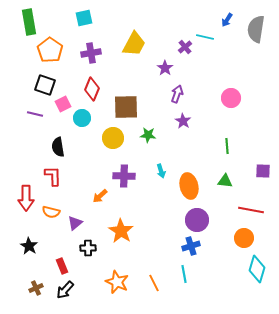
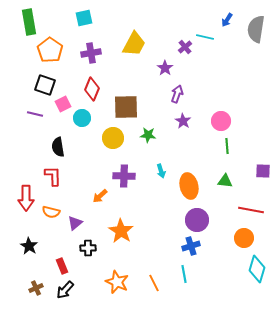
pink circle at (231, 98): moved 10 px left, 23 px down
